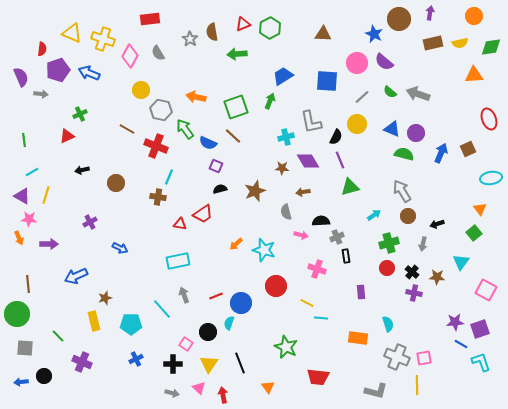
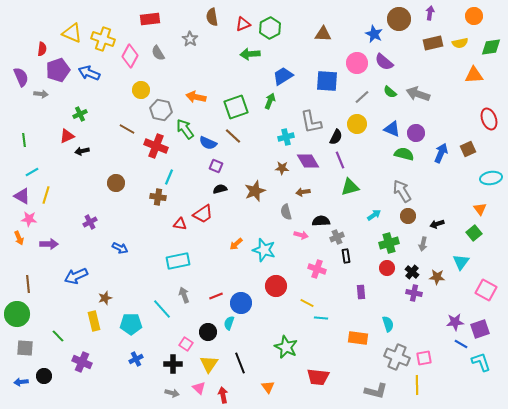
brown semicircle at (212, 32): moved 15 px up
green arrow at (237, 54): moved 13 px right
black arrow at (82, 170): moved 19 px up
